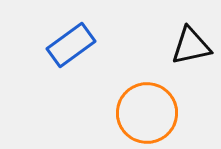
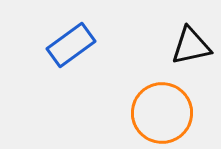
orange circle: moved 15 px right
